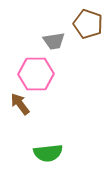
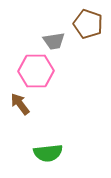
pink hexagon: moved 3 px up
